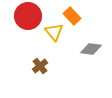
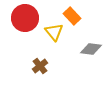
red circle: moved 3 px left, 2 px down
